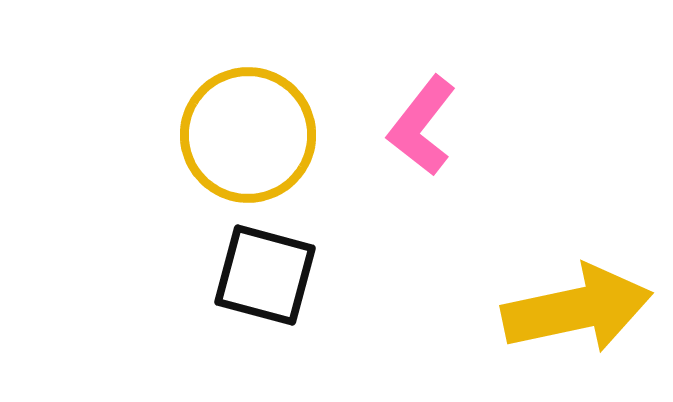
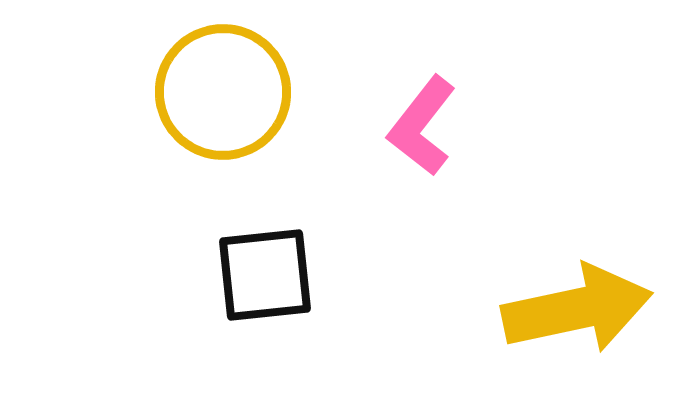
yellow circle: moved 25 px left, 43 px up
black square: rotated 21 degrees counterclockwise
